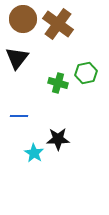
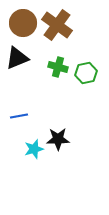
brown circle: moved 4 px down
brown cross: moved 1 px left, 1 px down
black triangle: rotated 30 degrees clockwise
green cross: moved 16 px up
blue line: rotated 12 degrees counterclockwise
cyan star: moved 4 px up; rotated 24 degrees clockwise
